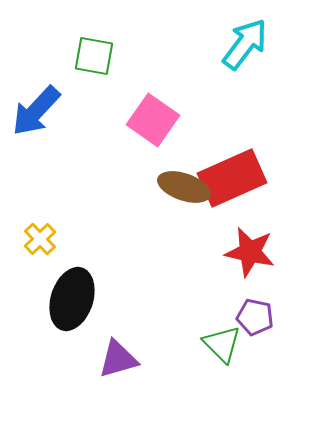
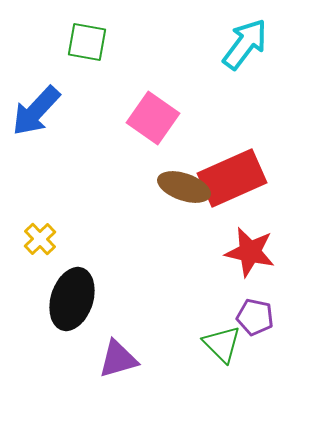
green square: moved 7 px left, 14 px up
pink square: moved 2 px up
